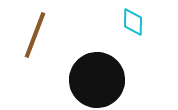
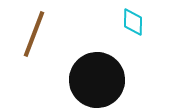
brown line: moved 1 px left, 1 px up
